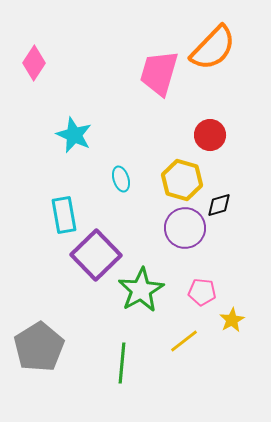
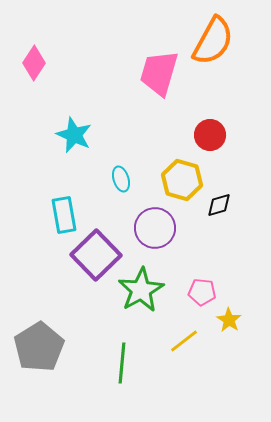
orange semicircle: moved 7 px up; rotated 15 degrees counterclockwise
purple circle: moved 30 px left
yellow star: moved 3 px left; rotated 10 degrees counterclockwise
